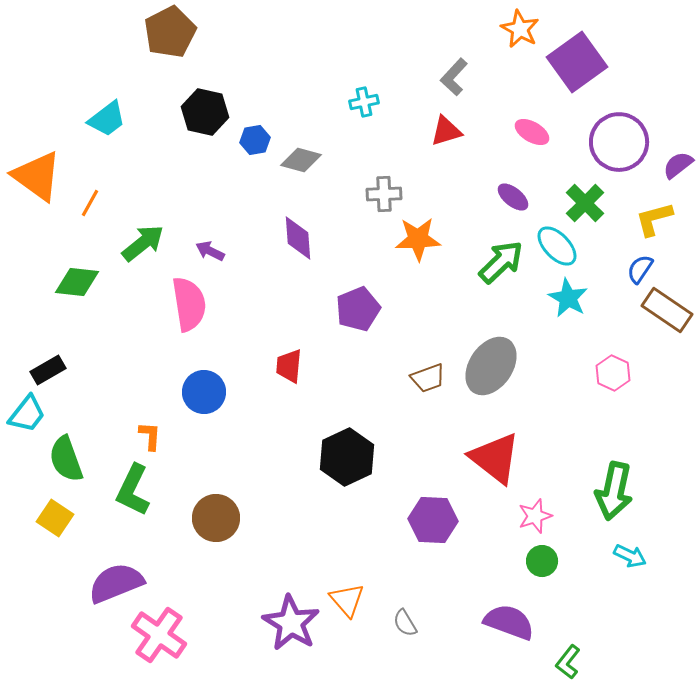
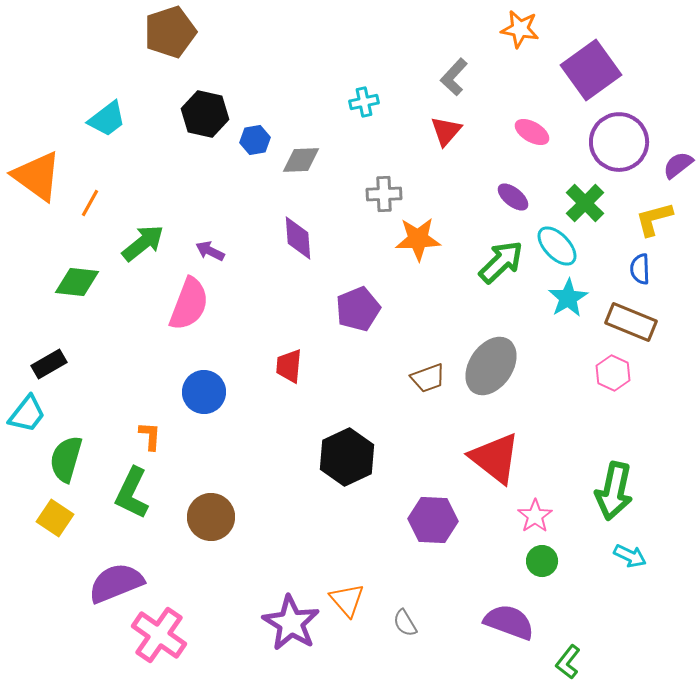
orange star at (520, 29): rotated 18 degrees counterclockwise
brown pentagon at (170, 32): rotated 9 degrees clockwise
purple square at (577, 62): moved 14 px right, 8 px down
black hexagon at (205, 112): moved 2 px down
red triangle at (446, 131): rotated 32 degrees counterclockwise
gray diamond at (301, 160): rotated 18 degrees counterclockwise
blue semicircle at (640, 269): rotated 36 degrees counterclockwise
cyan star at (568, 298): rotated 12 degrees clockwise
pink semicircle at (189, 304): rotated 30 degrees clockwise
brown rectangle at (667, 310): moved 36 px left, 12 px down; rotated 12 degrees counterclockwise
black rectangle at (48, 370): moved 1 px right, 6 px up
green semicircle at (66, 459): rotated 36 degrees clockwise
green L-shape at (133, 490): moved 1 px left, 3 px down
pink star at (535, 516): rotated 16 degrees counterclockwise
brown circle at (216, 518): moved 5 px left, 1 px up
